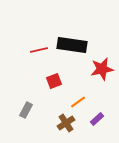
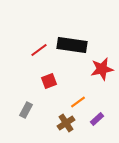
red line: rotated 24 degrees counterclockwise
red square: moved 5 px left
